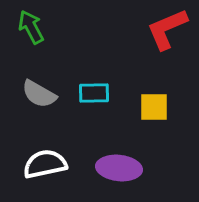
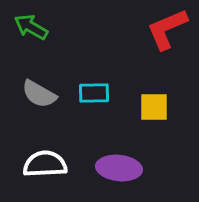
green arrow: rotated 32 degrees counterclockwise
white semicircle: rotated 9 degrees clockwise
